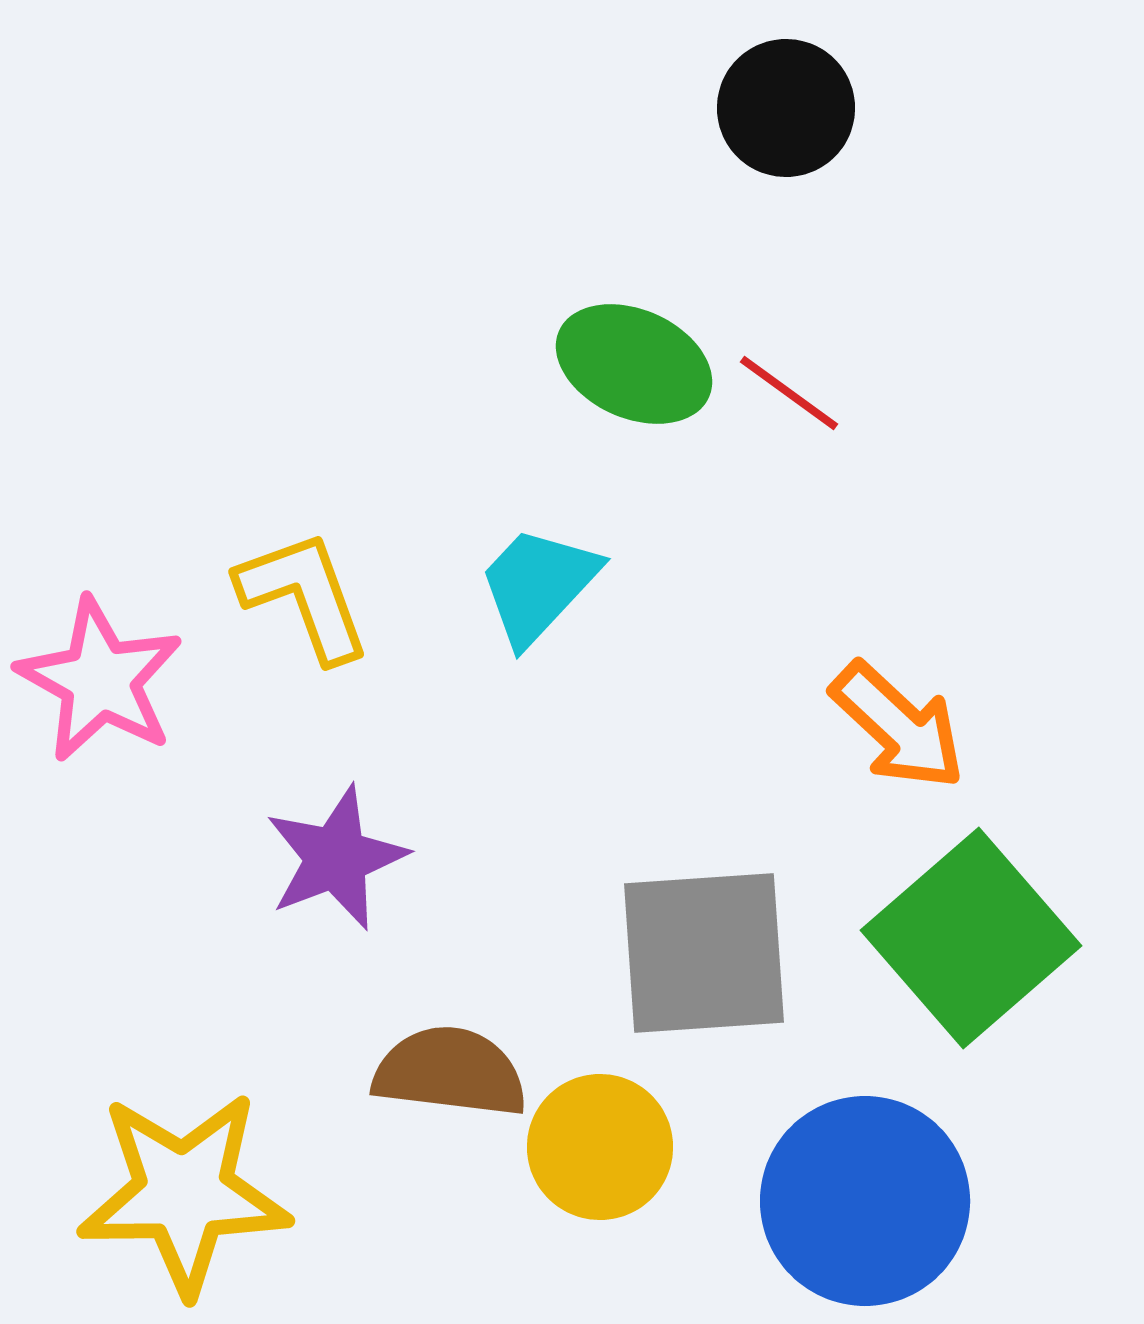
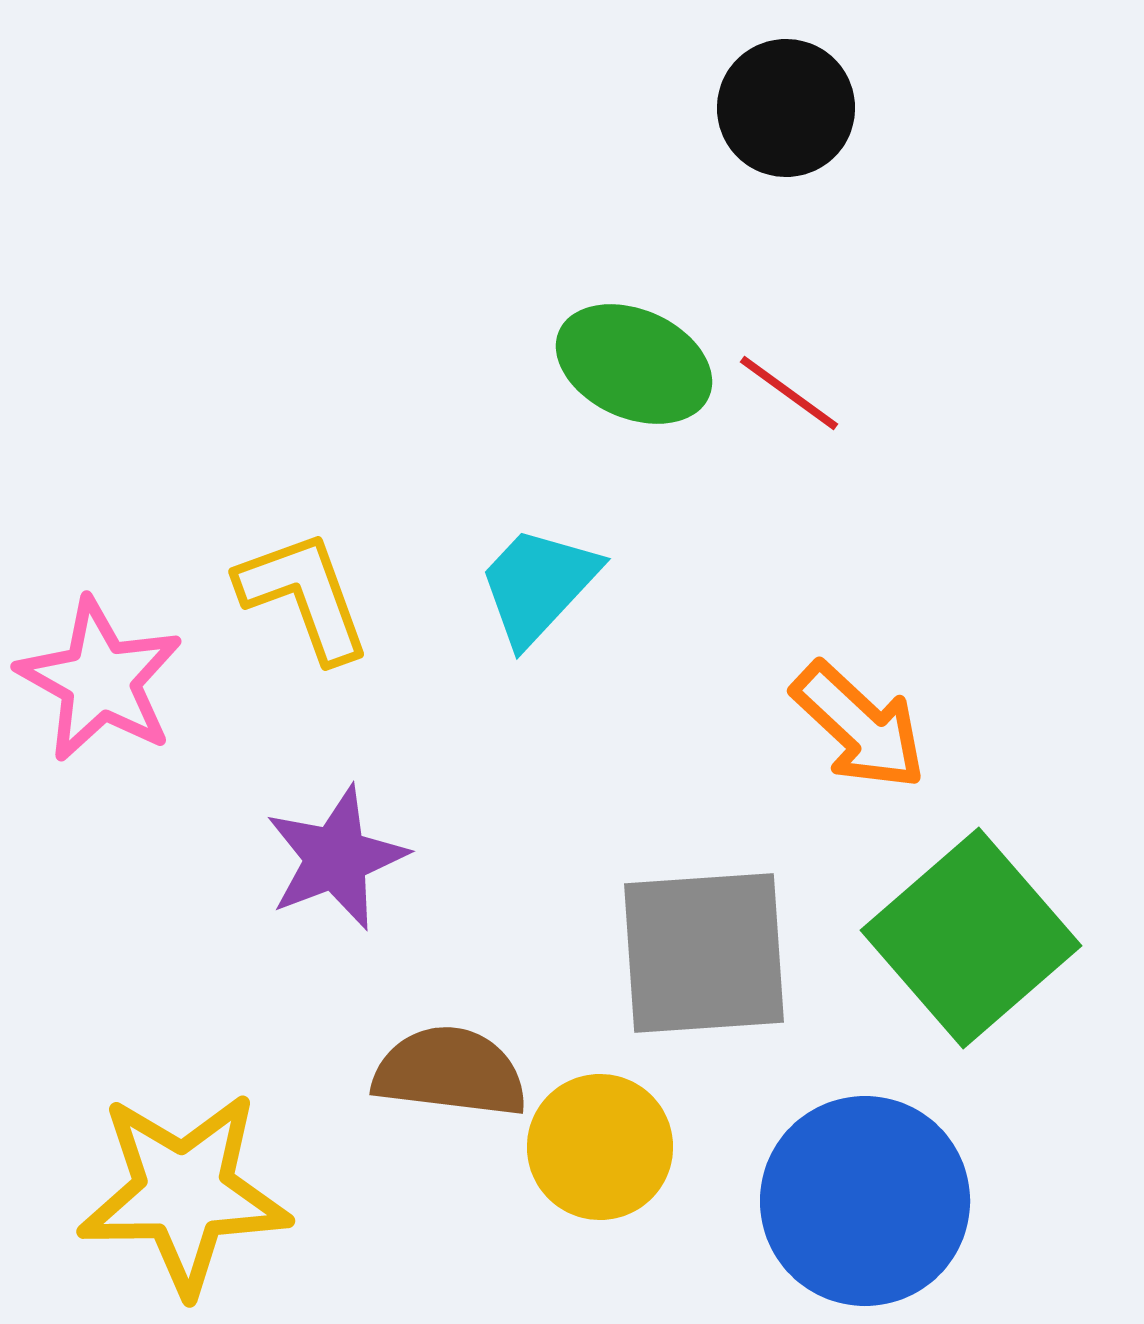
orange arrow: moved 39 px left
